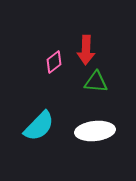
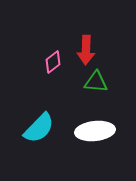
pink diamond: moved 1 px left
cyan semicircle: moved 2 px down
